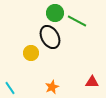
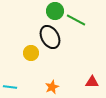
green circle: moved 2 px up
green line: moved 1 px left, 1 px up
cyan line: moved 1 px up; rotated 48 degrees counterclockwise
